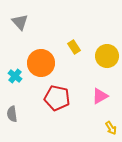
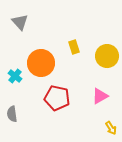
yellow rectangle: rotated 16 degrees clockwise
